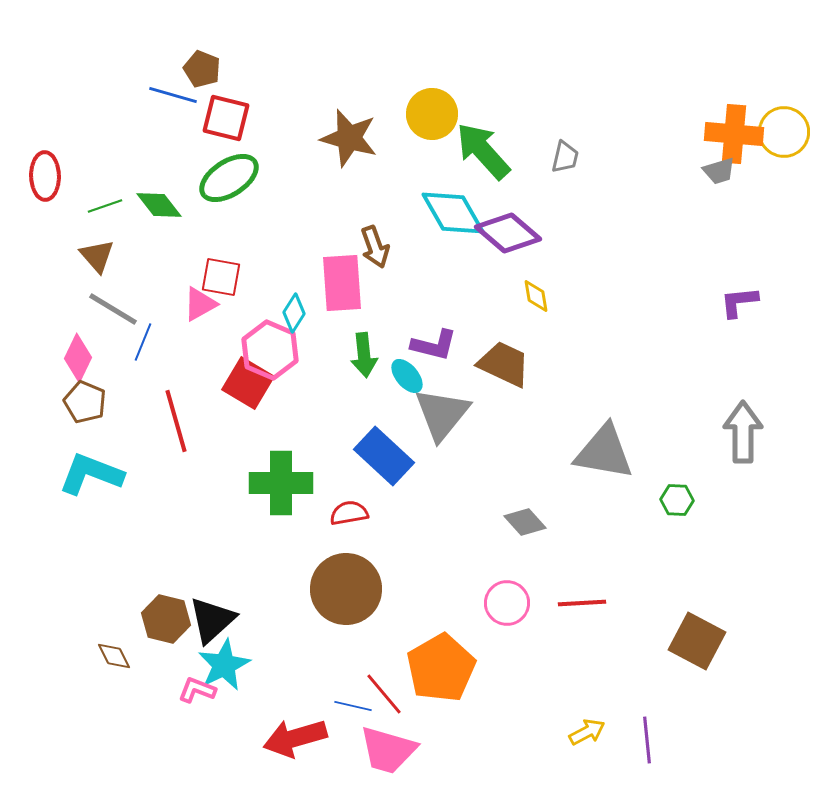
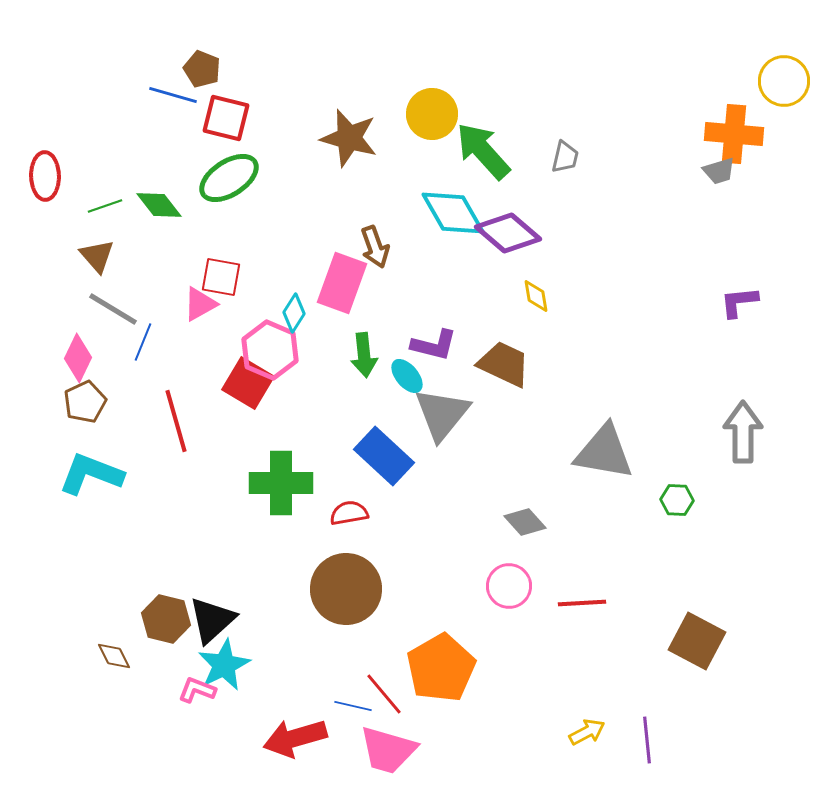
yellow circle at (784, 132): moved 51 px up
pink rectangle at (342, 283): rotated 24 degrees clockwise
brown pentagon at (85, 402): rotated 24 degrees clockwise
pink circle at (507, 603): moved 2 px right, 17 px up
